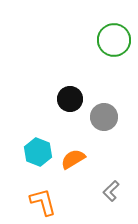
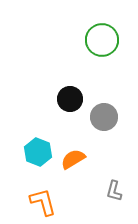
green circle: moved 12 px left
gray L-shape: moved 3 px right; rotated 30 degrees counterclockwise
